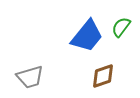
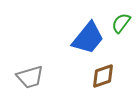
green semicircle: moved 4 px up
blue trapezoid: moved 1 px right, 2 px down
